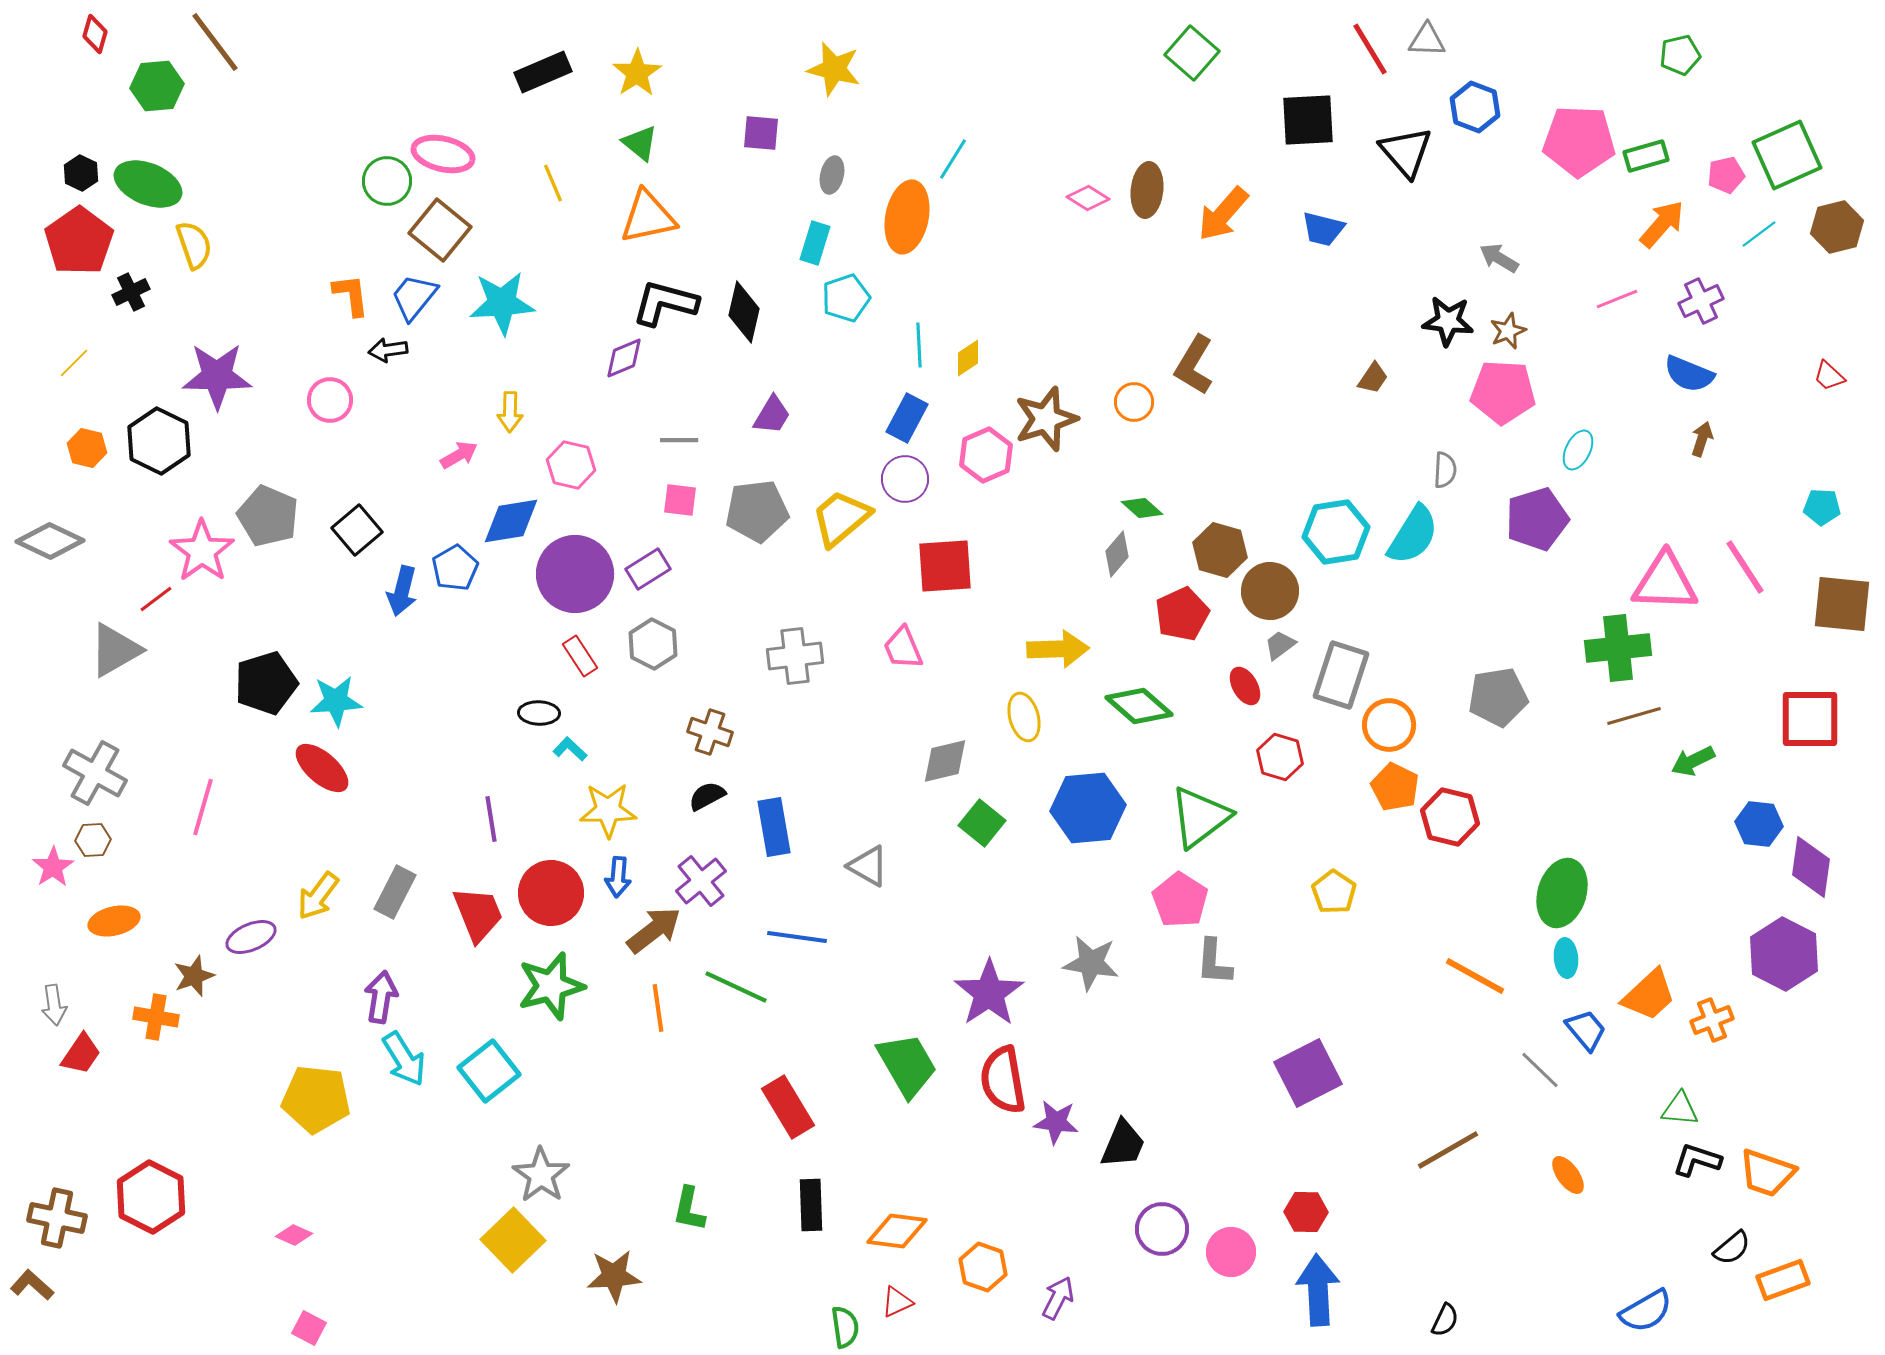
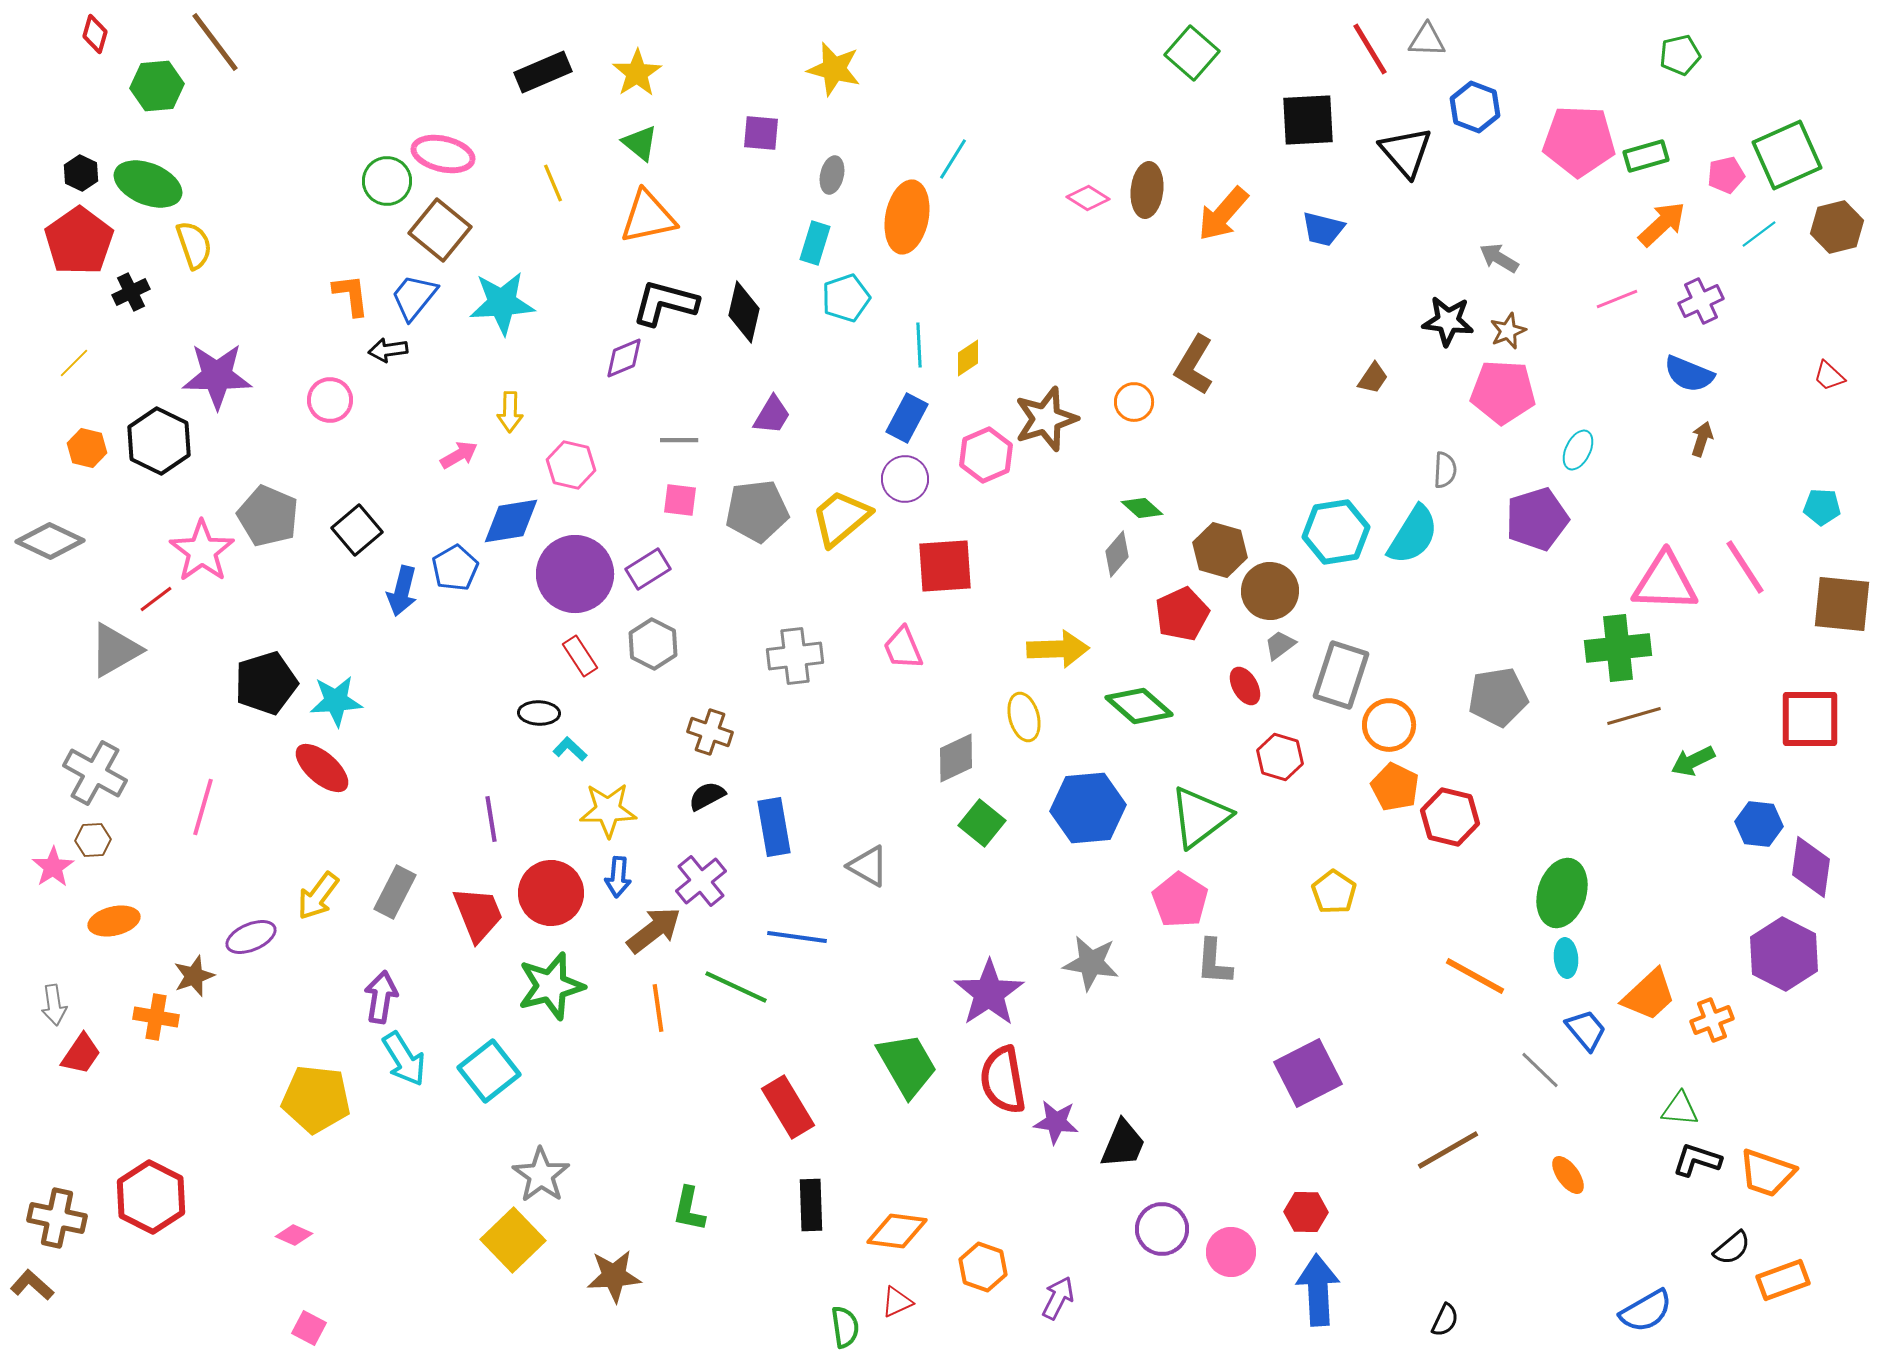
orange arrow at (1662, 224): rotated 6 degrees clockwise
gray diamond at (945, 761): moved 11 px right, 3 px up; rotated 12 degrees counterclockwise
